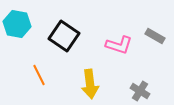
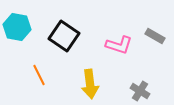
cyan hexagon: moved 3 px down
